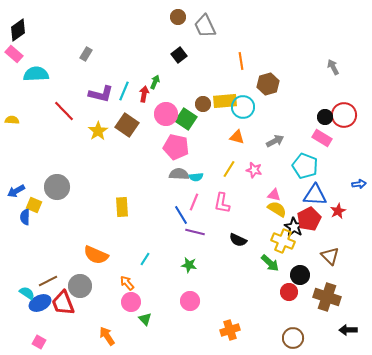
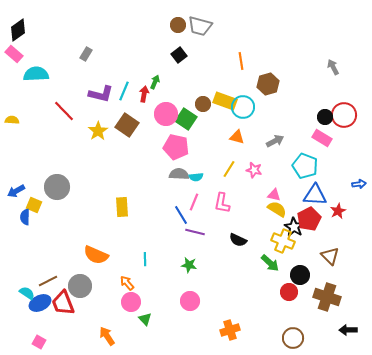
brown circle at (178, 17): moved 8 px down
gray trapezoid at (205, 26): moved 5 px left; rotated 50 degrees counterclockwise
yellow rectangle at (225, 101): rotated 25 degrees clockwise
cyan line at (145, 259): rotated 32 degrees counterclockwise
